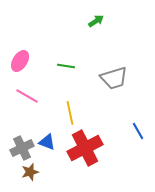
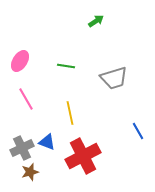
pink line: moved 1 px left, 3 px down; rotated 30 degrees clockwise
red cross: moved 2 px left, 8 px down
